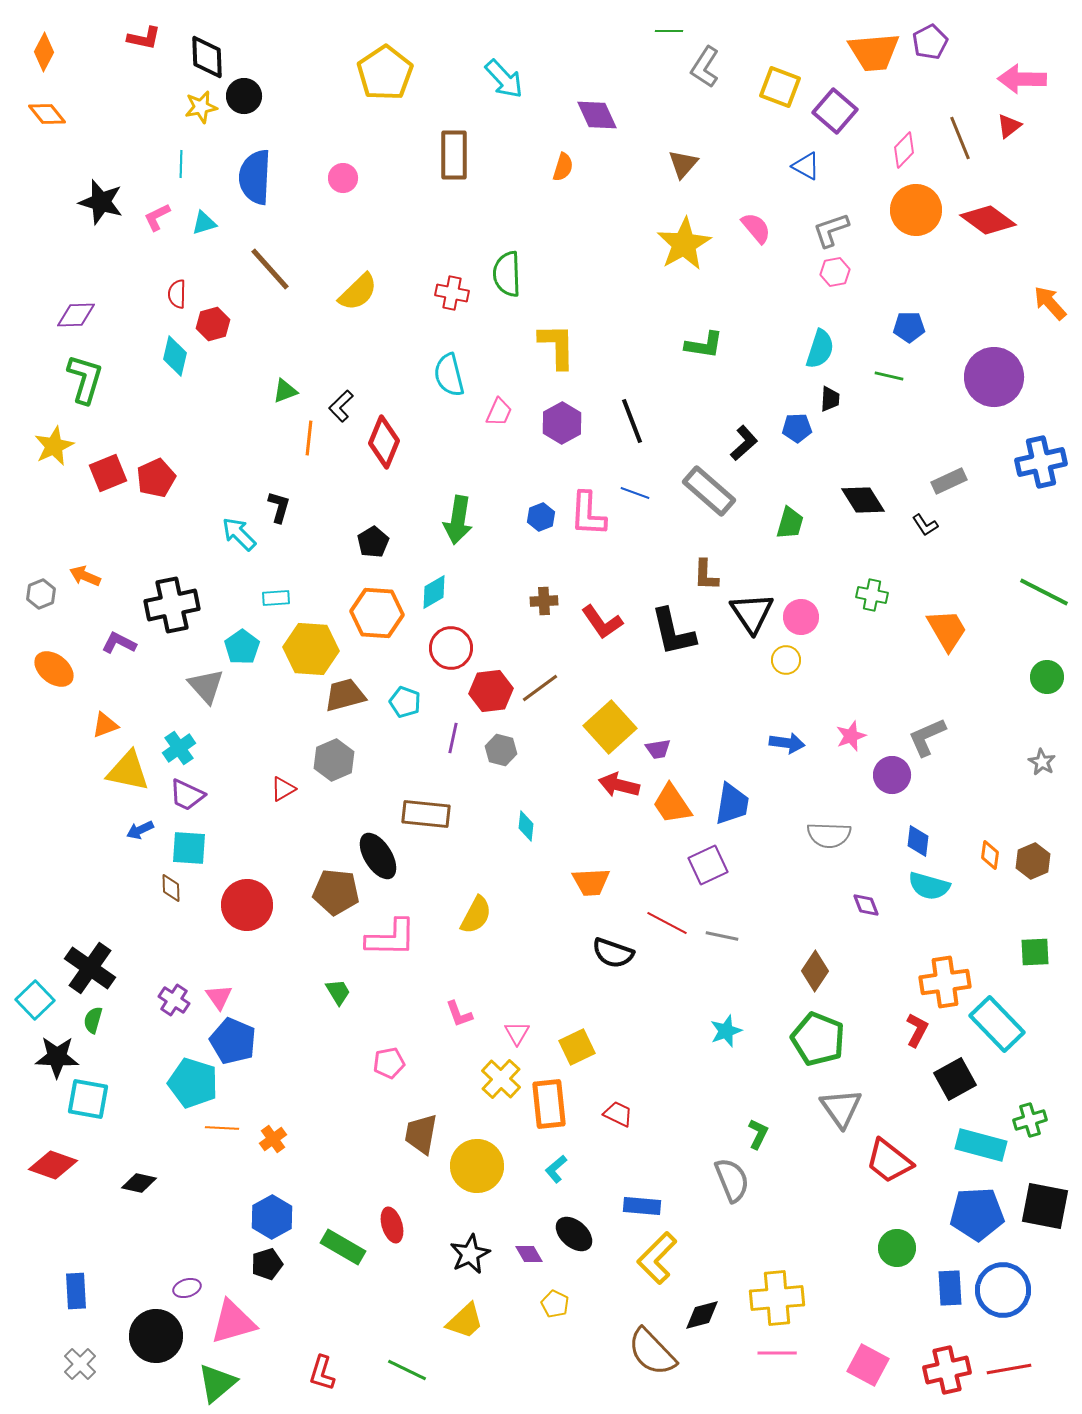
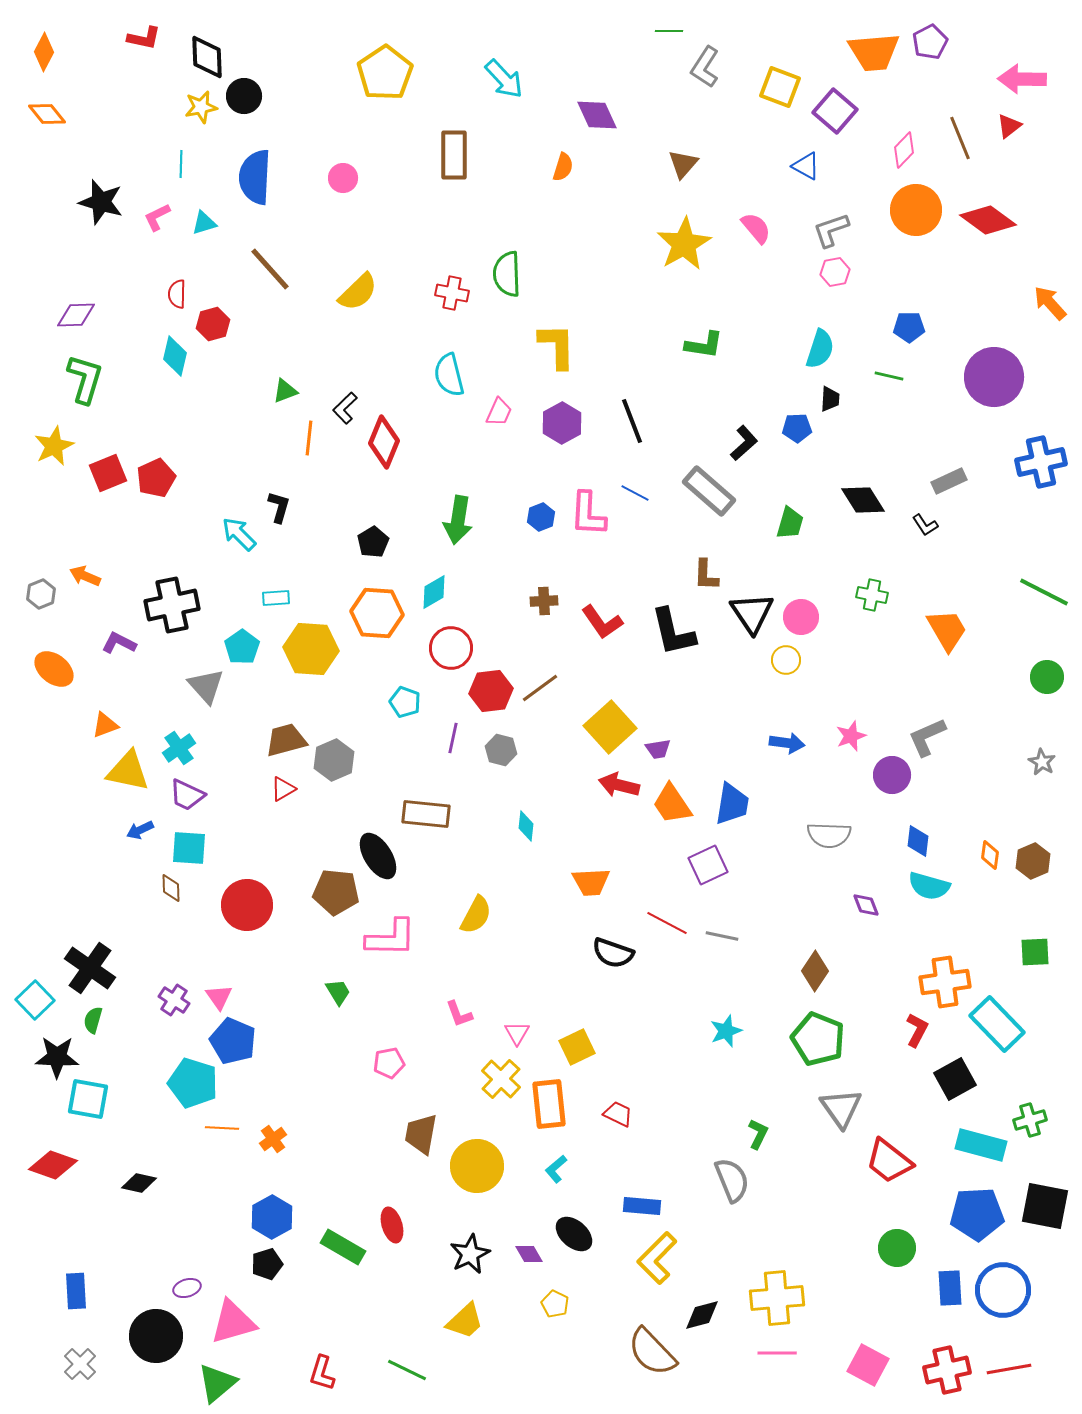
black L-shape at (341, 406): moved 4 px right, 2 px down
blue line at (635, 493): rotated 8 degrees clockwise
brown trapezoid at (345, 695): moved 59 px left, 45 px down
